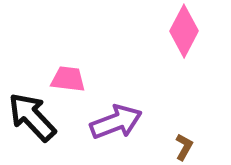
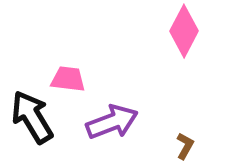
black arrow: rotated 12 degrees clockwise
purple arrow: moved 4 px left
brown L-shape: moved 1 px right, 1 px up
